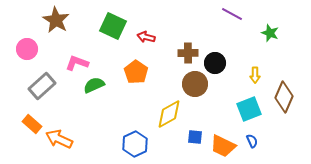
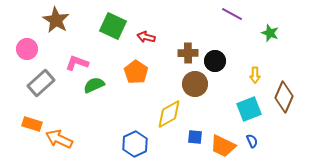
black circle: moved 2 px up
gray rectangle: moved 1 px left, 3 px up
orange rectangle: rotated 24 degrees counterclockwise
